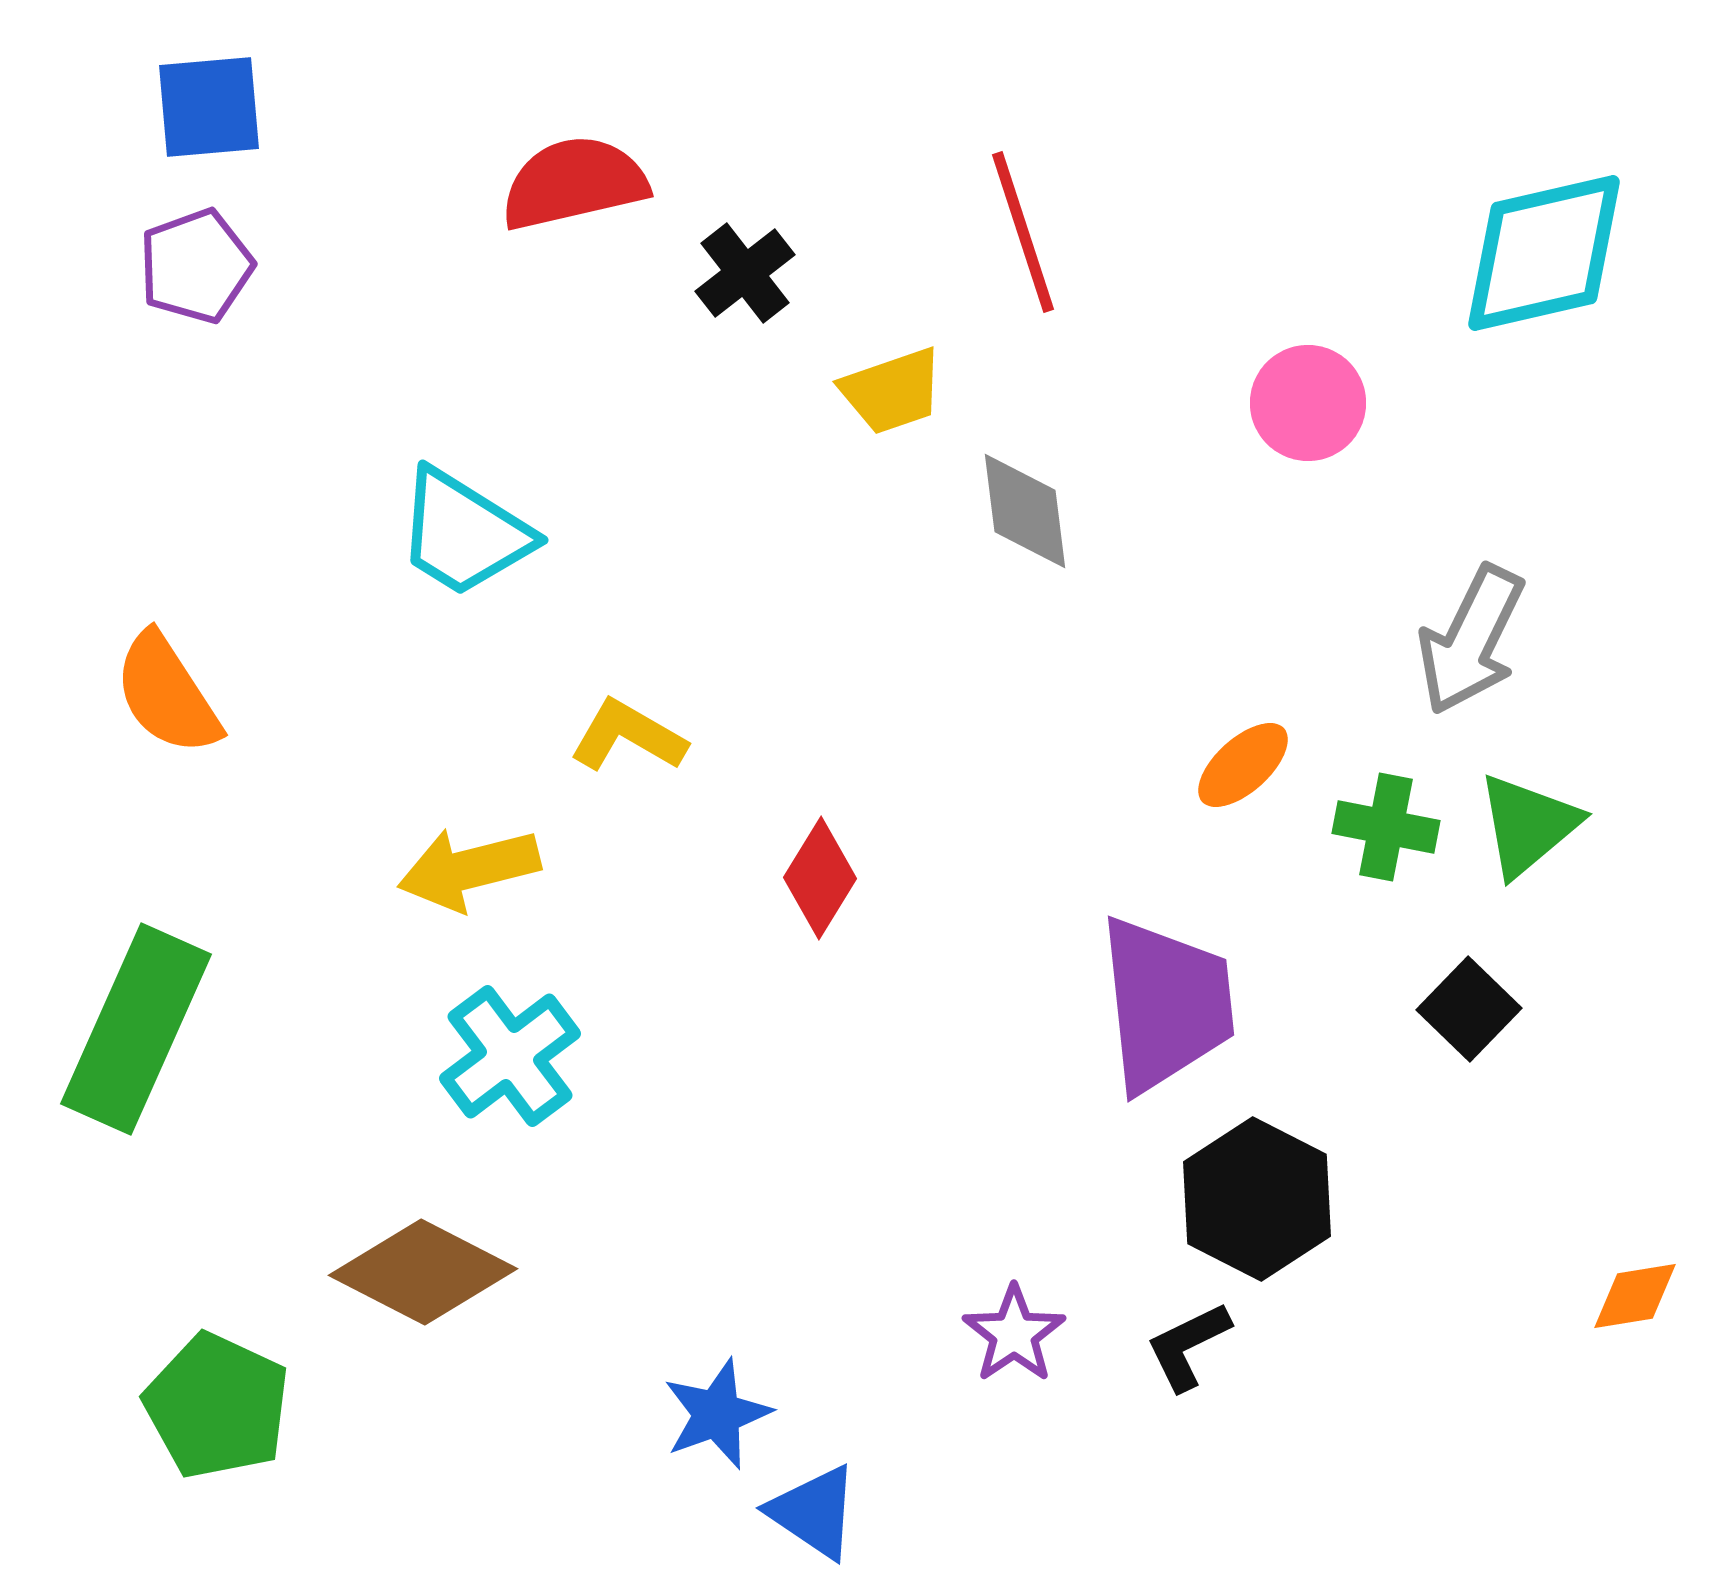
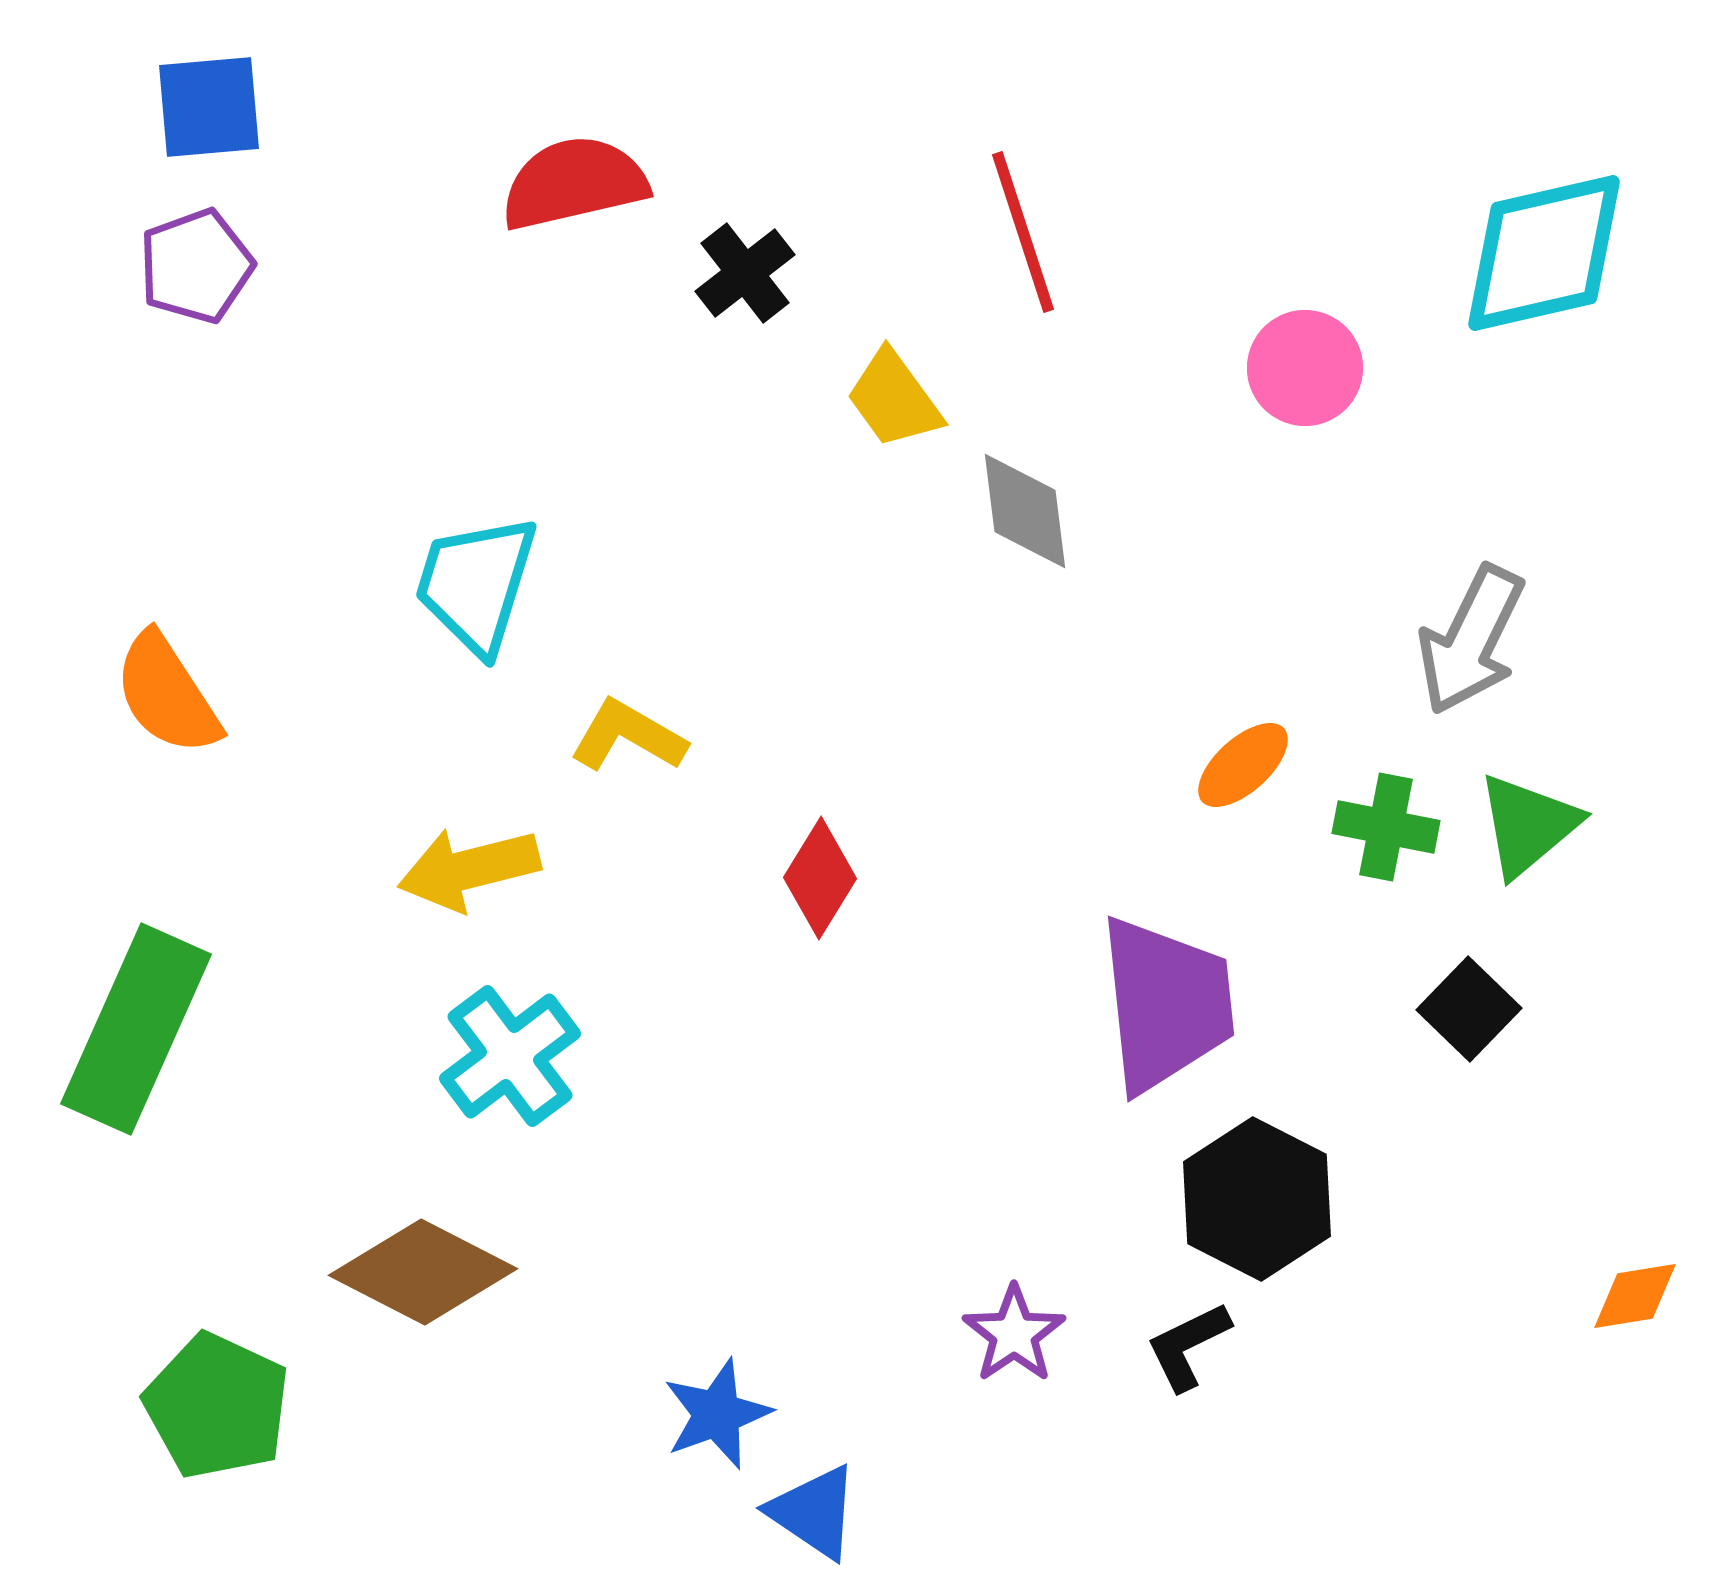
yellow trapezoid: moved 2 px right, 8 px down; rotated 73 degrees clockwise
pink circle: moved 3 px left, 35 px up
cyan trapezoid: moved 12 px right, 51 px down; rotated 75 degrees clockwise
